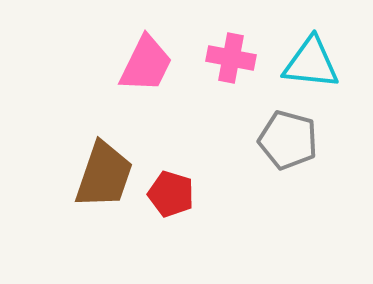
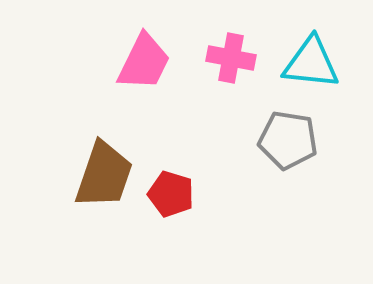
pink trapezoid: moved 2 px left, 2 px up
gray pentagon: rotated 6 degrees counterclockwise
